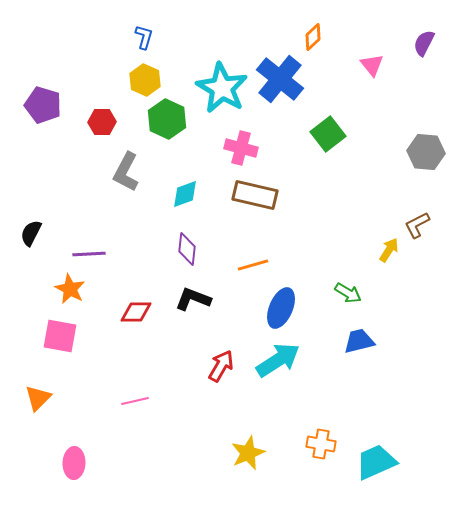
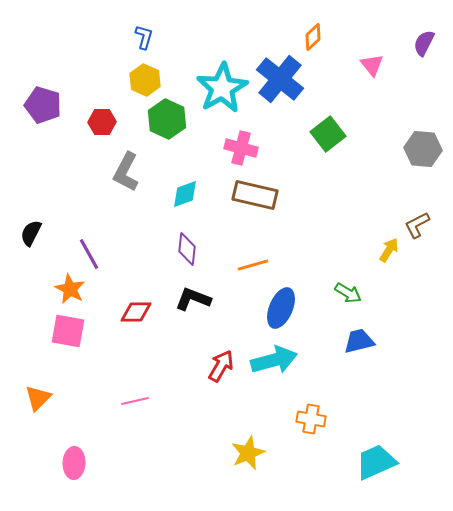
cyan star: rotated 12 degrees clockwise
gray hexagon: moved 3 px left, 3 px up
purple line: rotated 64 degrees clockwise
pink square: moved 8 px right, 5 px up
cyan arrow: moved 4 px left; rotated 18 degrees clockwise
orange cross: moved 10 px left, 25 px up
